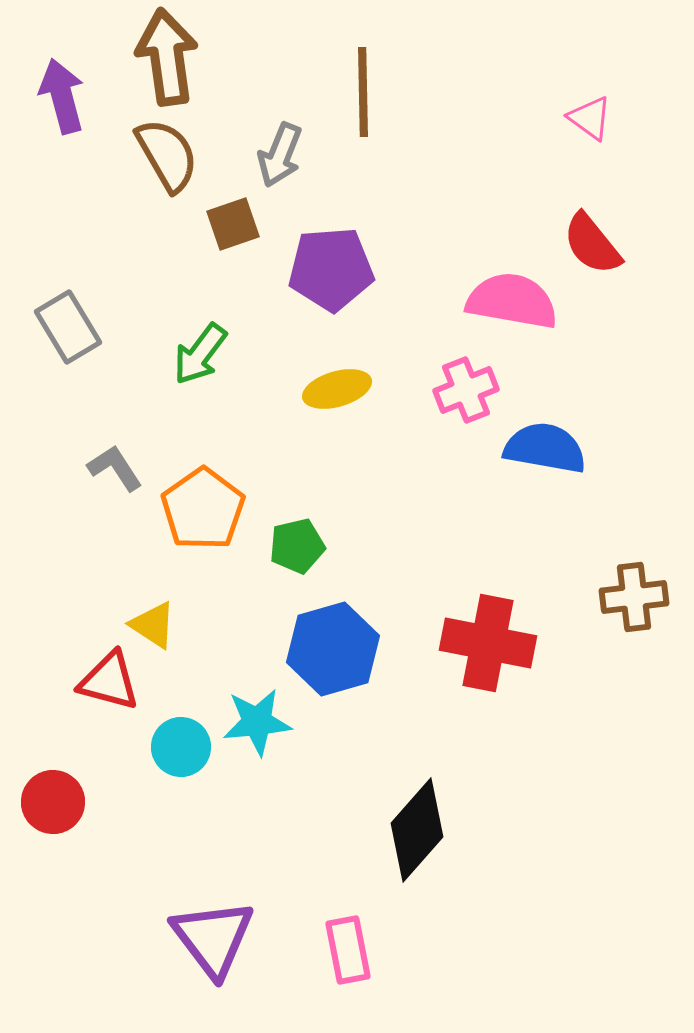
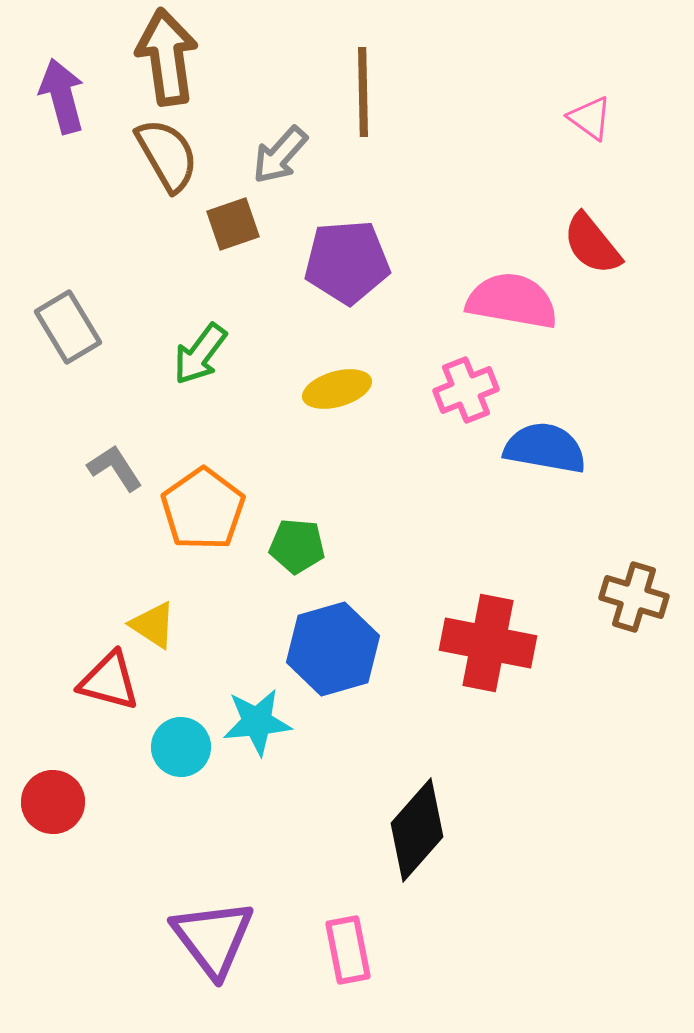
gray arrow: rotated 20 degrees clockwise
purple pentagon: moved 16 px right, 7 px up
green pentagon: rotated 18 degrees clockwise
brown cross: rotated 24 degrees clockwise
